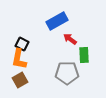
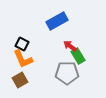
red arrow: moved 7 px down
green rectangle: moved 6 px left, 1 px down; rotated 28 degrees counterclockwise
orange L-shape: moved 4 px right; rotated 35 degrees counterclockwise
